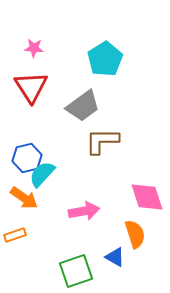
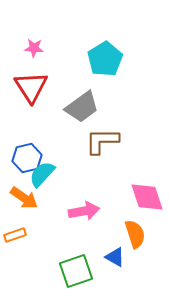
gray trapezoid: moved 1 px left, 1 px down
